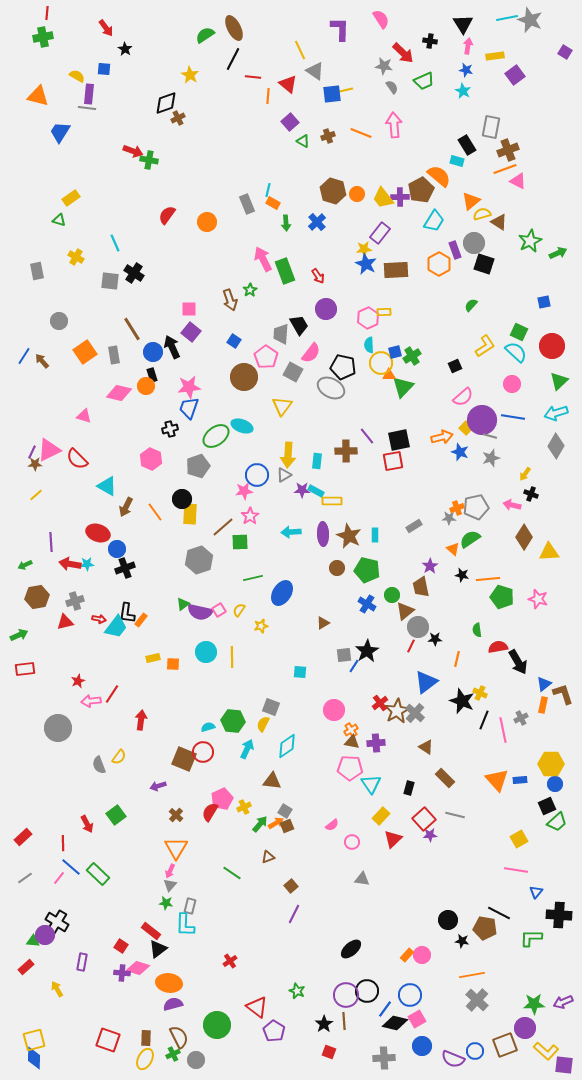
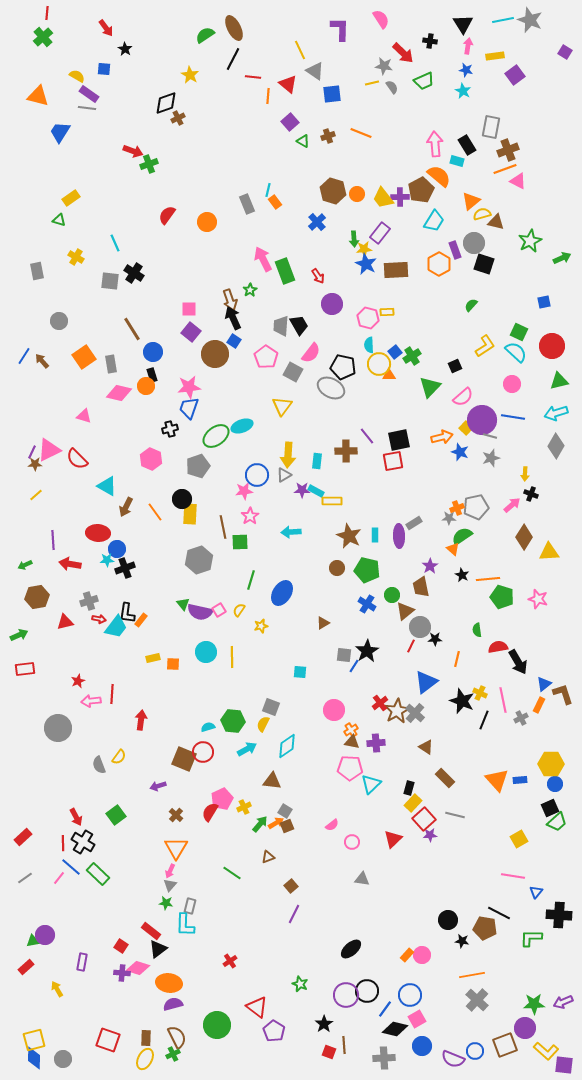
cyan line at (507, 18): moved 4 px left, 2 px down
green cross at (43, 37): rotated 30 degrees counterclockwise
yellow line at (346, 90): moved 26 px right, 7 px up
purple rectangle at (89, 94): rotated 60 degrees counterclockwise
pink arrow at (394, 125): moved 41 px right, 19 px down
green cross at (149, 160): moved 4 px down; rotated 30 degrees counterclockwise
orange rectangle at (273, 203): moved 2 px right, 1 px up; rotated 24 degrees clockwise
brown triangle at (499, 222): moved 3 px left; rotated 18 degrees counterclockwise
green arrow at (286, 223): moved 68 px right, 16 px down
green arrow at (558, 253): moved 4 px right, 5 px down
purple circle at (326, 309): moved 6 px right, 5 px up
yellow rectangle at (384, 312): moved 3 px right
pink hexagon at (368, 318): rotated 20 degrees counterclockwise
gray trapezoid at (281, 334): moved 8 px up
black arrow at (172, 347): moved 61 px right, 29 px up
orange square at (85, 352): moved 1 px left, 5 px down
blue square at (395, 352): rotated 24 degrees counterclockwise
gray rectangle at (114, 355): moved 3 px left, 9 px down
yellow circle at (381, 363): moved 2 px left, 1 px down
brown circle at (244, 377): moved 29 px left, 23 px up
green triangle at (559, 381): rotated 30 degrees clockwise
green triangle at (403, 387): moved 27 px right
cyan ellipse at (242, 426): rotated 40 degrees counterclockwise
yellow arrow at (525, 474): rotated 32 degrees counterclockwise
pink arrow at (512, 505): rotated 126 degrees clockwise
gray rectangle at (414, 526): moved 3 px up
brown line at (223, 527): rotated 60 degrees counterclockwise
red ellipse at (98, 533): rotated 15 degrees counterclockwise
purple ellipse at (323, 534): moved 76 px right, 2 px down
green semicircle at (470, 539): moved 8 px left, 3 px up
purple line at (51, 542): moved 2 px right, 2 px up
cyan star at (87, 564): moved 20 px right, 4 px up
black star at (462, 575): rotated 16 degrees clockwise
green line at (253, 578): moved 2 px left, 2 px down; rotated 60 degrees counterclockwise
gray cross at (75, 601): moved 14 px right
green triangle at (183, 604): rotated 32 degrees counterclockwise
gray circle at (418, 627): moved 2 px right
gray square at (344, 655): rotated 14 degrees clockwise
red line at (112, 694): rotated 30 degrees counterclockwise
orange rectangle at (543, 705): moved 4 px left; rotated 14 degrees clockwise
pink line at (503, 730): moved 30 px up
cyan arrow at (247, 749): rotated 36 degrees clockwise
cyan triangle at (371, 784): rotated 20 degrees clockwise
black square at (547, 806): moved 3 px right, 2 px down
yellow rectangle at (381, 816): moved 32 px right, 13 px up
red arrow at (87, 824): moved 11 px left, 7 px up
pink line at (516, 870): moved 3 px left, 6 px down
black cross at (57, 922): moved 26 px right, 80 px up
green triangle at (33, 941): rotated 16 degrees counterclockwise
green star at (297, 991): moved 3 px right, 7 px up
brown line at (344, 1021): moved 24 px down
black diamond at (395, 1023): moved 6 px down
brown semicircle at (179, 1037): moved 2 px left
gray circle at (196, 1060): moved 133 px left, 1 px up
